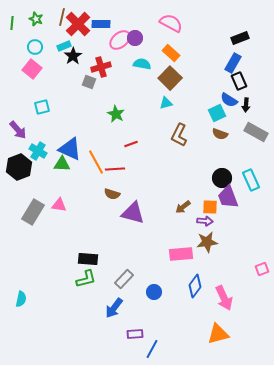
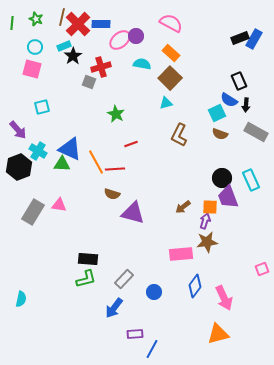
purple circle at (135, 38): moved 1 px right, 2 px up
blue rectangle at (233, 63): moved 21 px right, 24 px up
pink square at (32, 69): rotated 24 degrees counterclockwise
purple arrow at (205, 221): rotated 77 degrees counterclockwise
